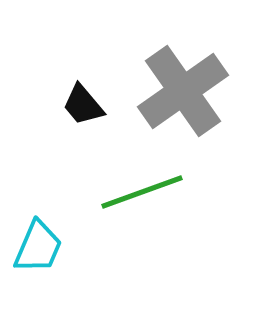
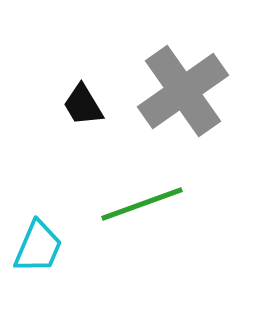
black trapezoid: rotated 9 degrees clockwise
green line: moved 12 px down
